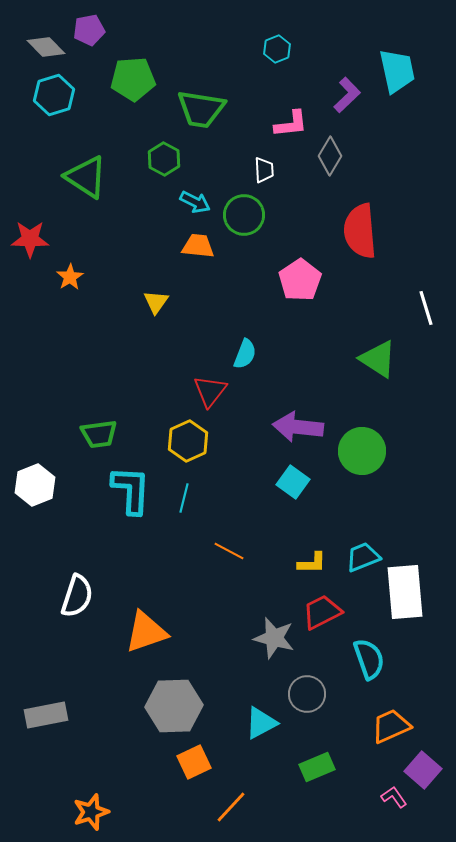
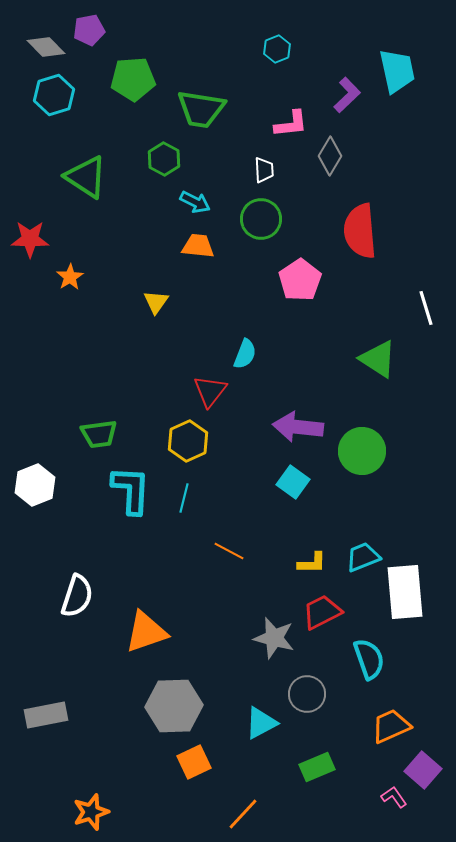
green circle at (244, 215): moved 17 px right, 4 px down
orange line at (231, 807): moved 12 px right, 7 px down
